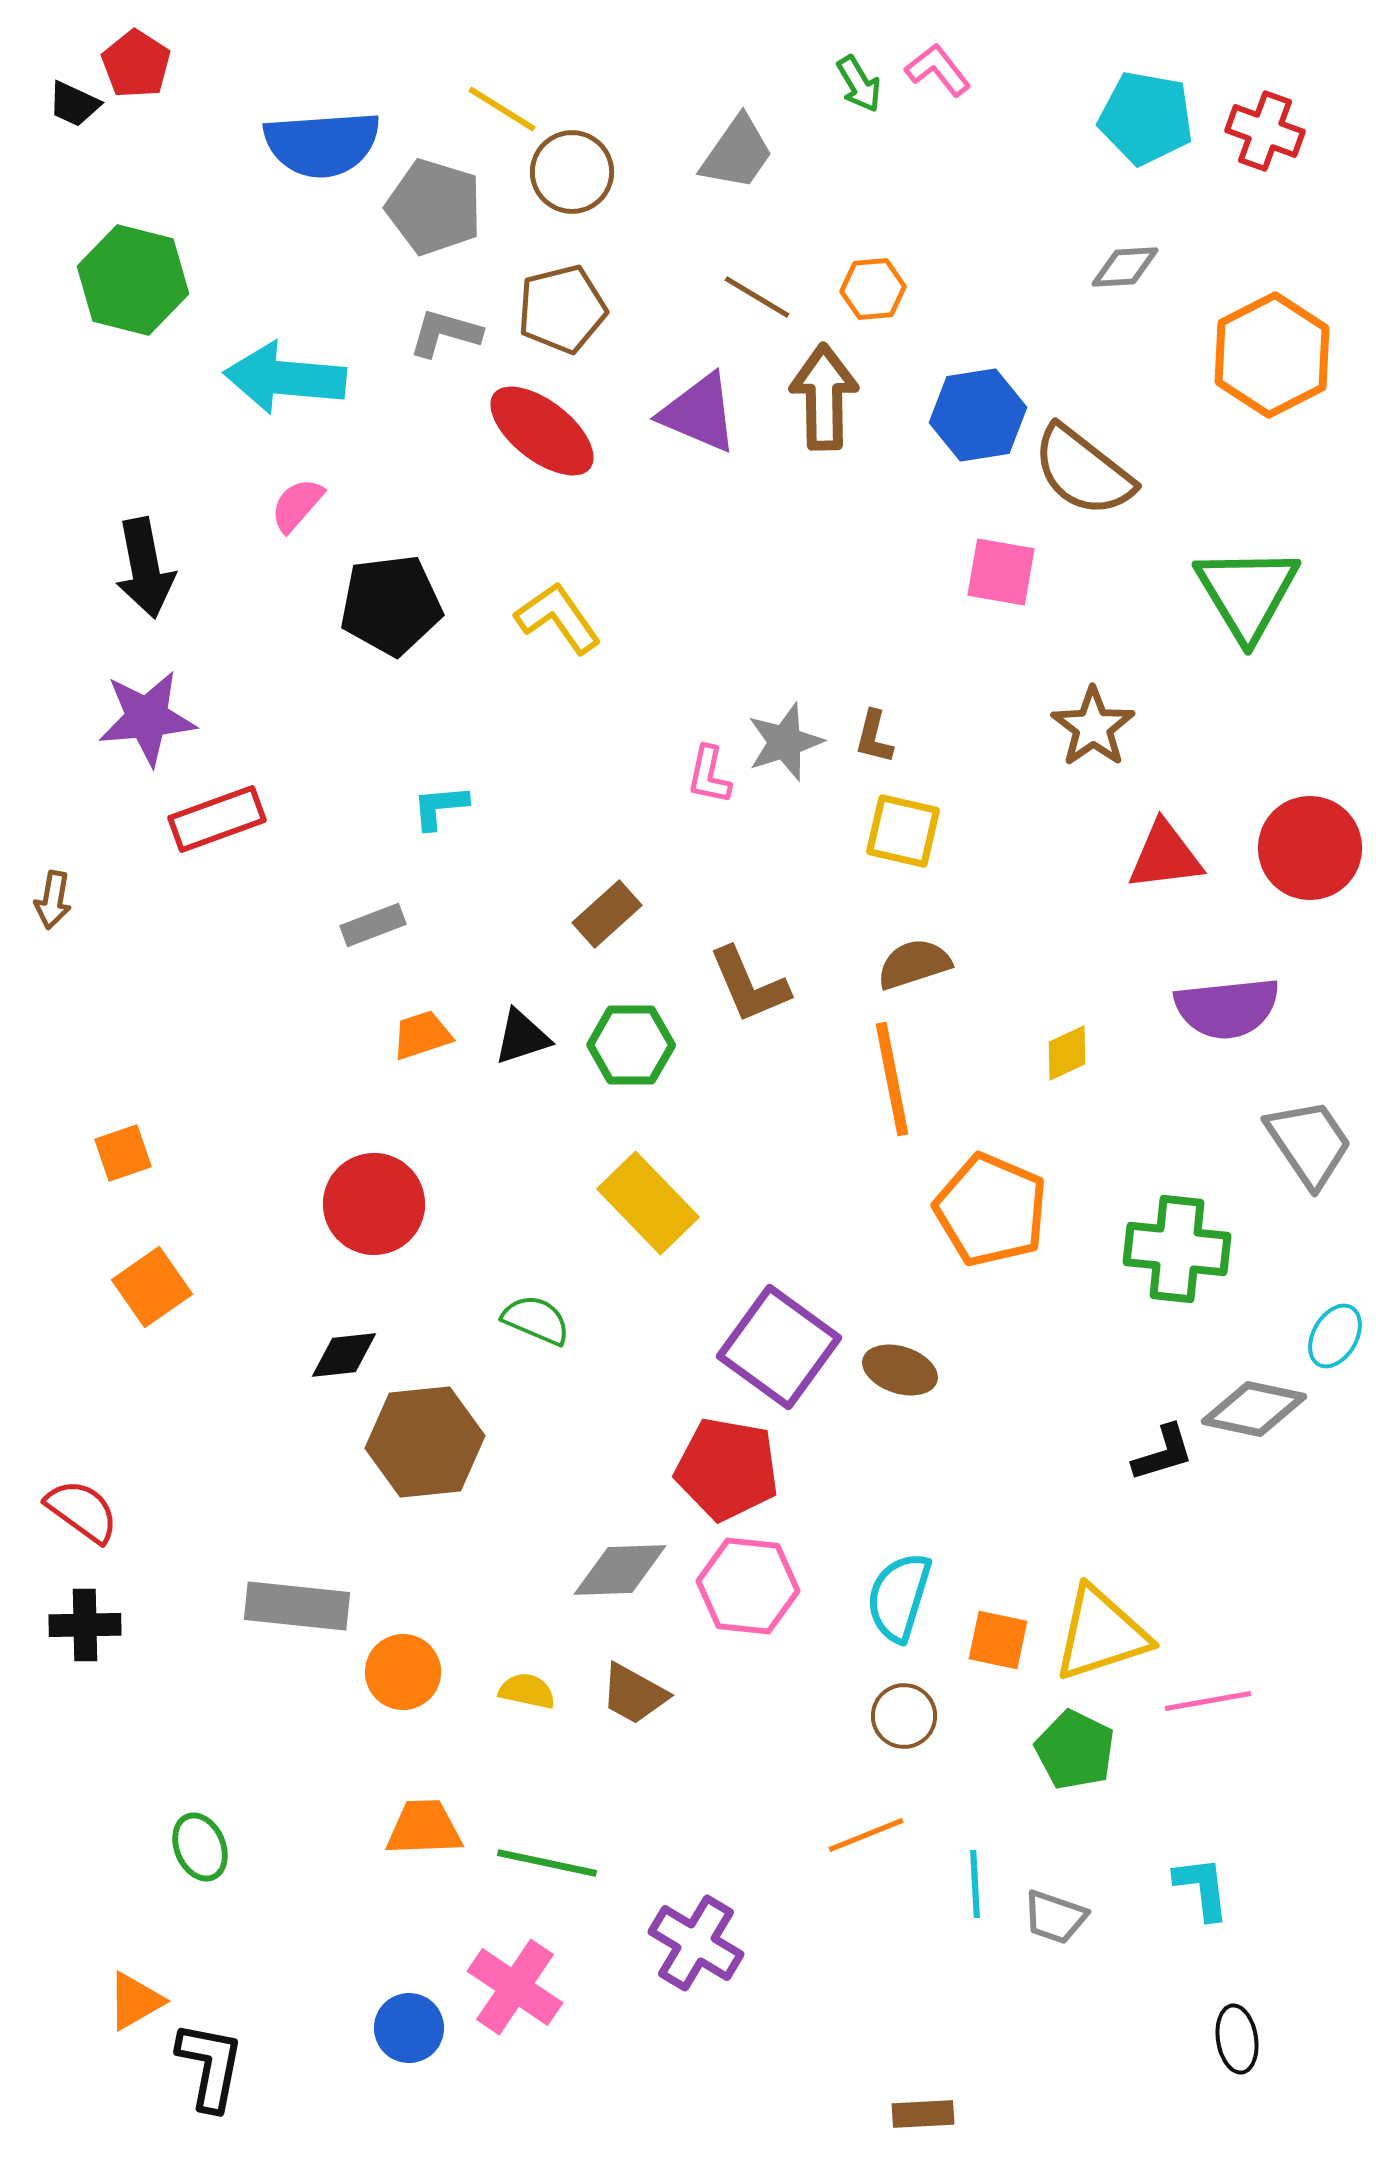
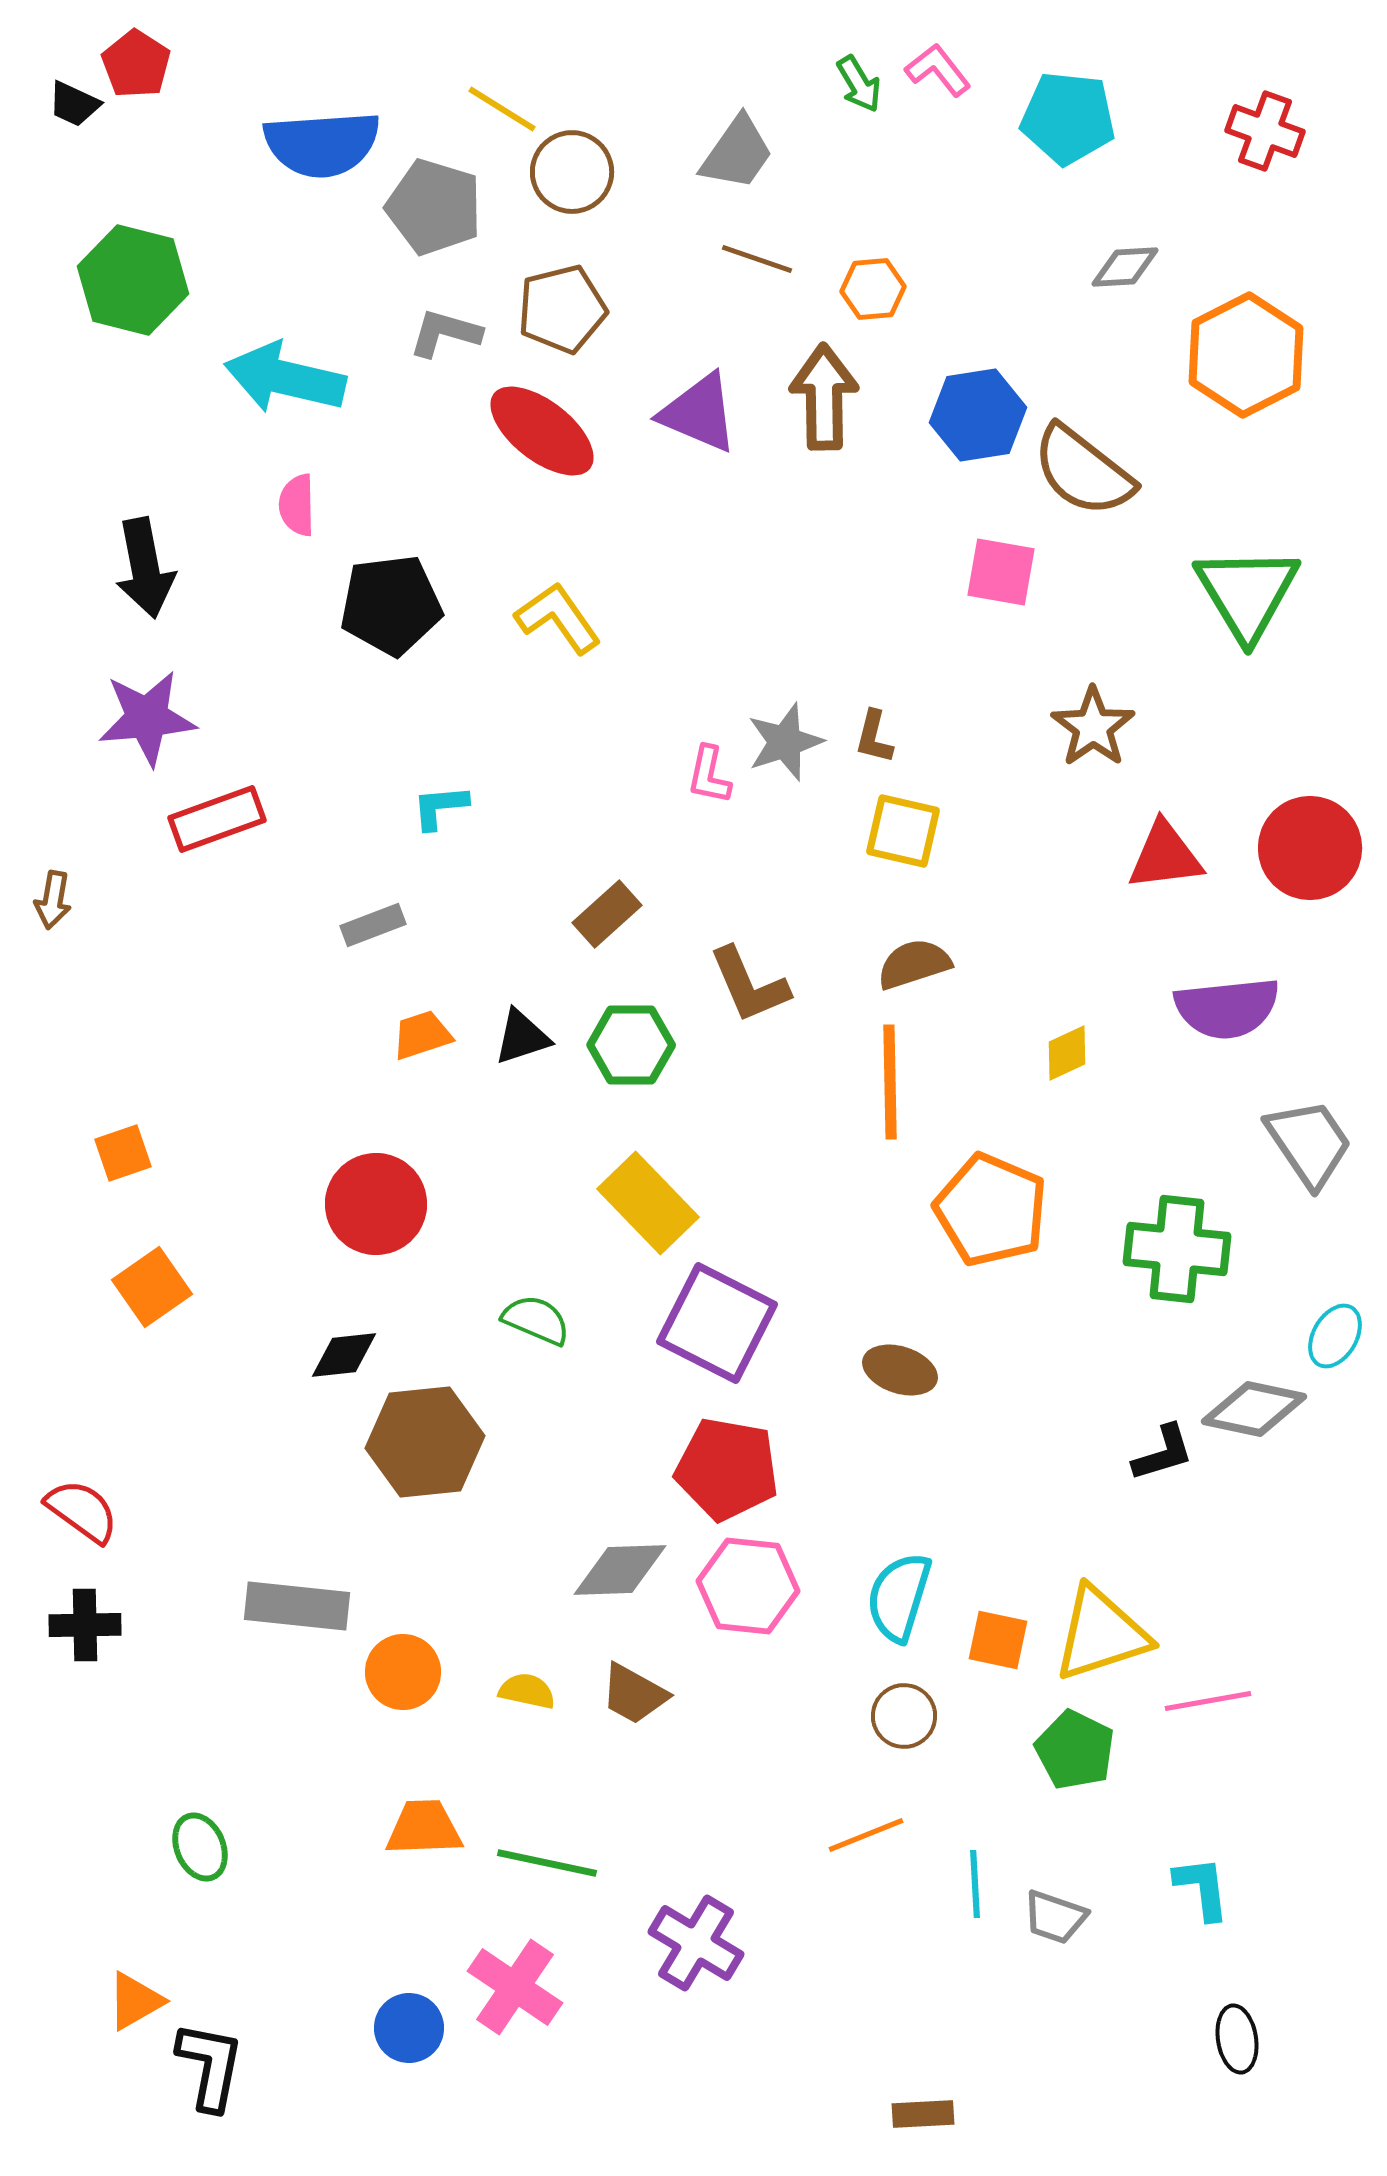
cyan pentagon at (1146, 118): moved 78 px left; rotated 4 degrees counterclockwise
brown line at (757, 297): moved 38 px up; rotated 12 degrees counterclockwise
orange hexagon at (1272, 355): moved 26 px left
cyan arrow at (285, 378): rotated 8 degrees clockwise
pink semicircle at (297, 505): rotated 42 degrees counterclockwise
orange line at (892, 1079): moved 2 px left, 3 px down; rotated 10 degrees clockwise
red circle at (374, 1204): moved 2 px right
purple square at (779, 1347): moved 62 px left, 24 px up; rotated 9 degrees counterclockwise
